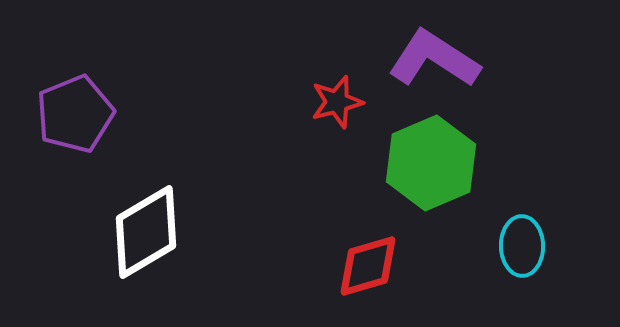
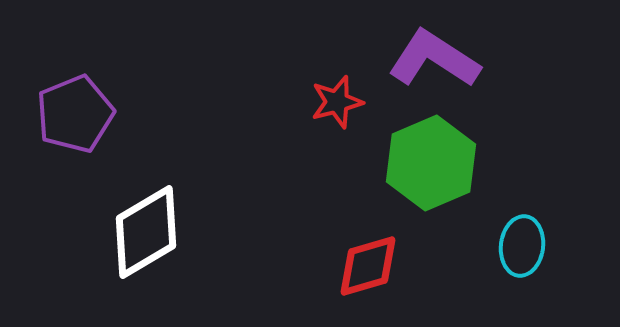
cyan ellipse: rotated 8 degrees clockwise
